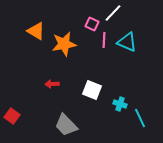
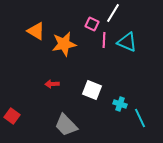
white line: rotated 12 degrees counterclockwise
